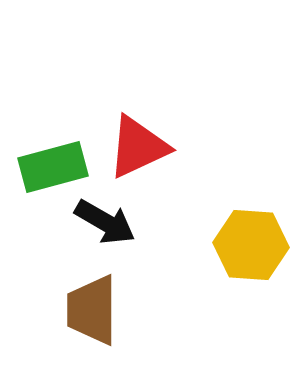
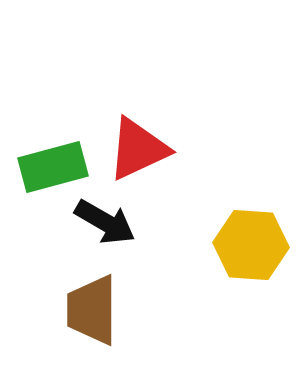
red triangle: moved 2 px down
